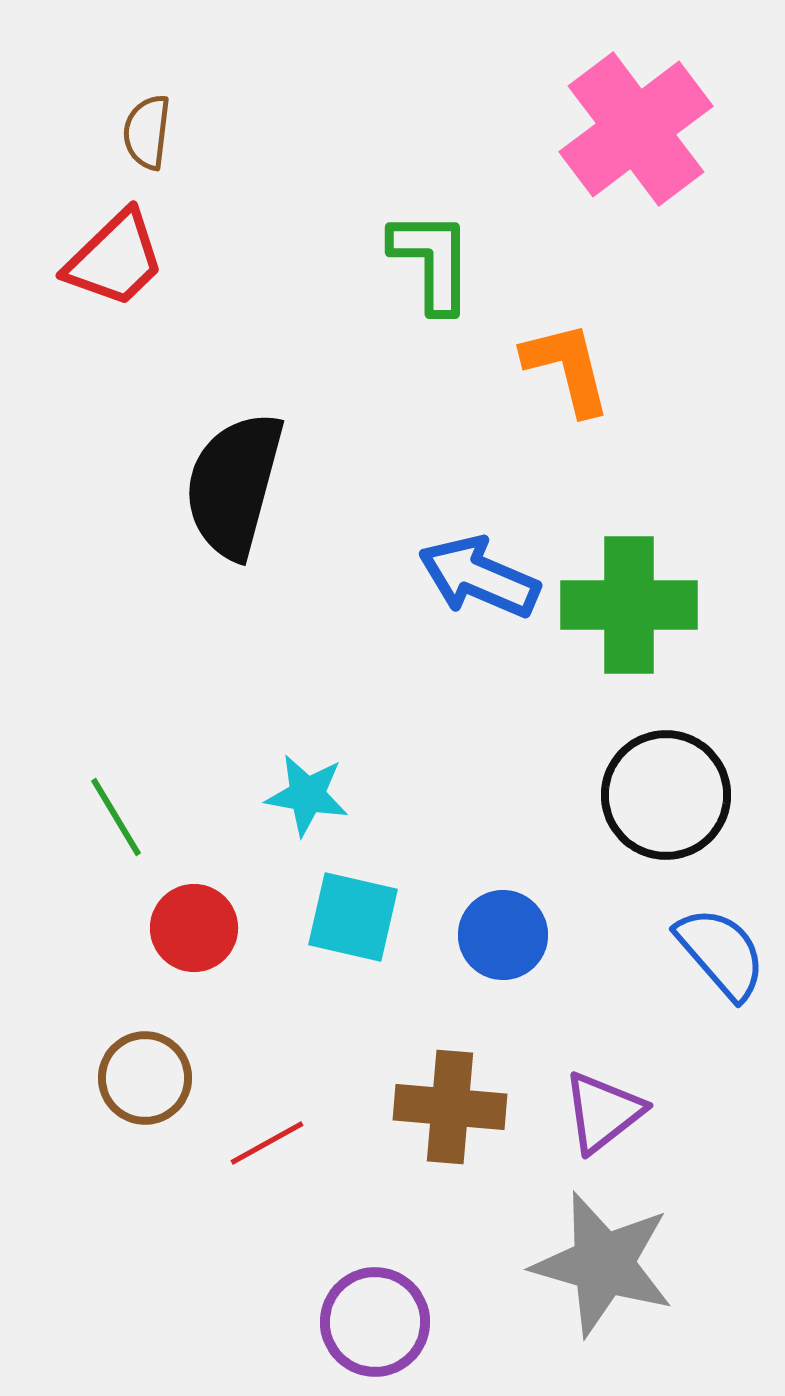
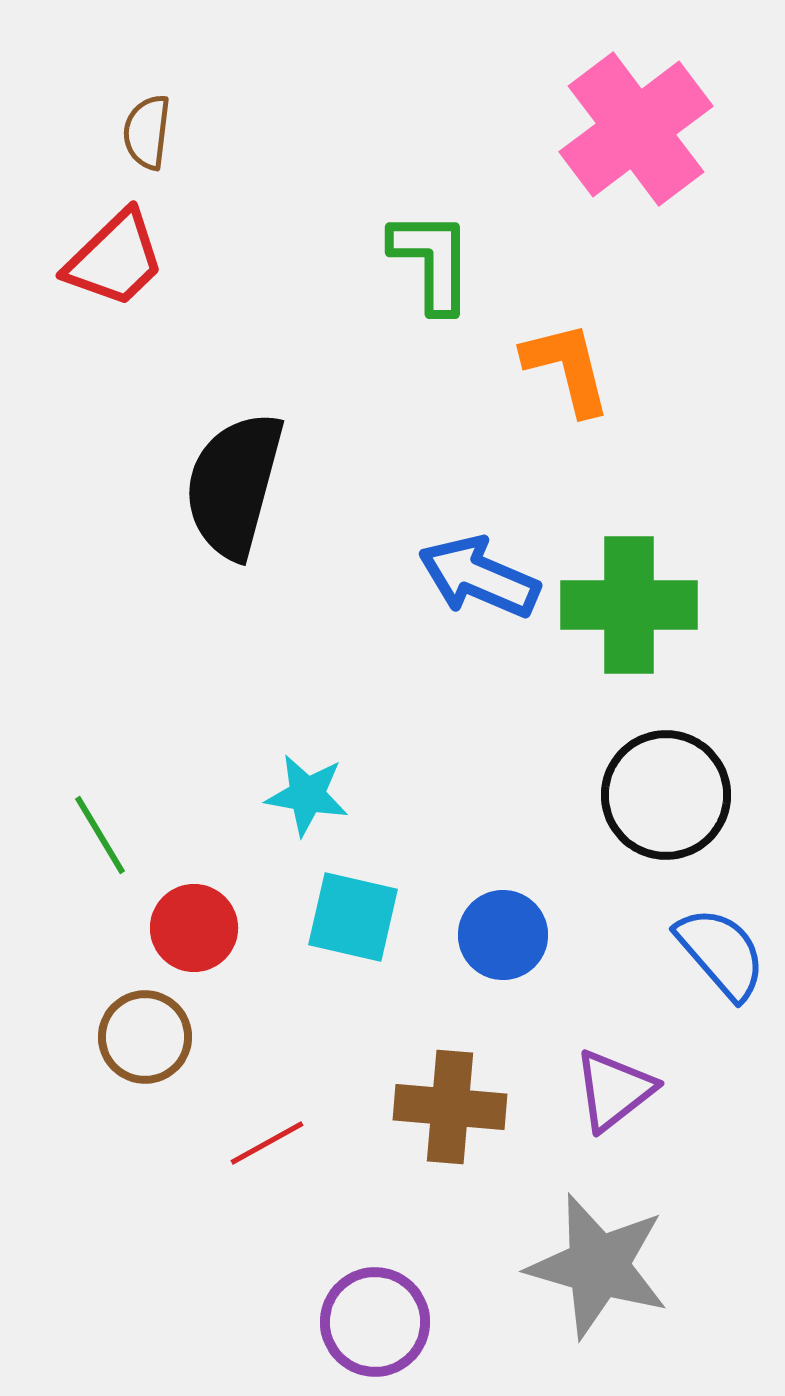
green line: moved 16 px left, 18 px down
brown circle: moved 41 px up
purple triangle: moved 11 px right, 22 px up
gray star: moved 5 px left, 2 px down
